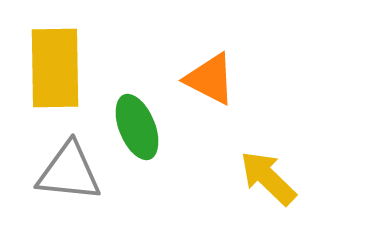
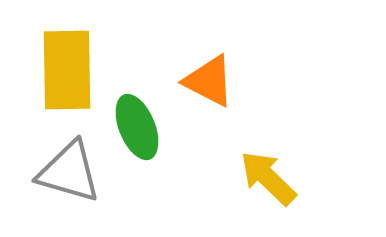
yellow rectangle: moved 12 px right, 2 px down
orange triangle: moved 1 px left, 2 px down
gray triangle: rotated 10 degrees clockwise
